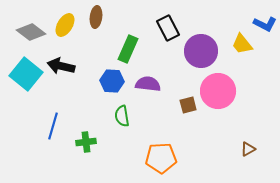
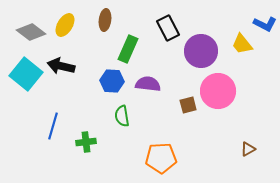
brown ellipse: moved 9 px right, 3 px down
